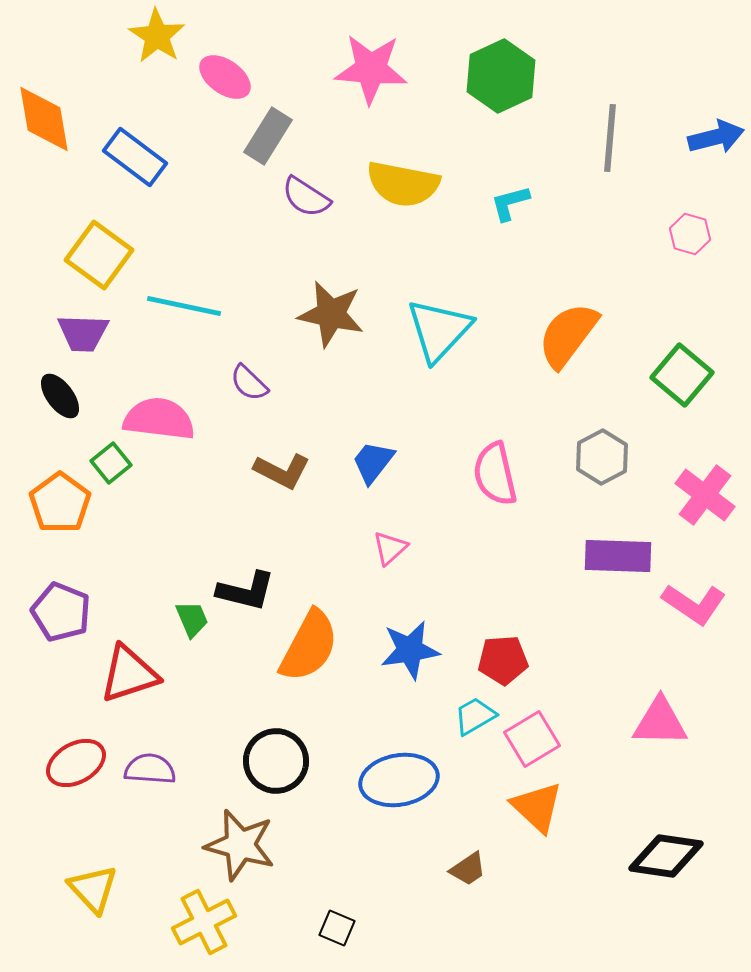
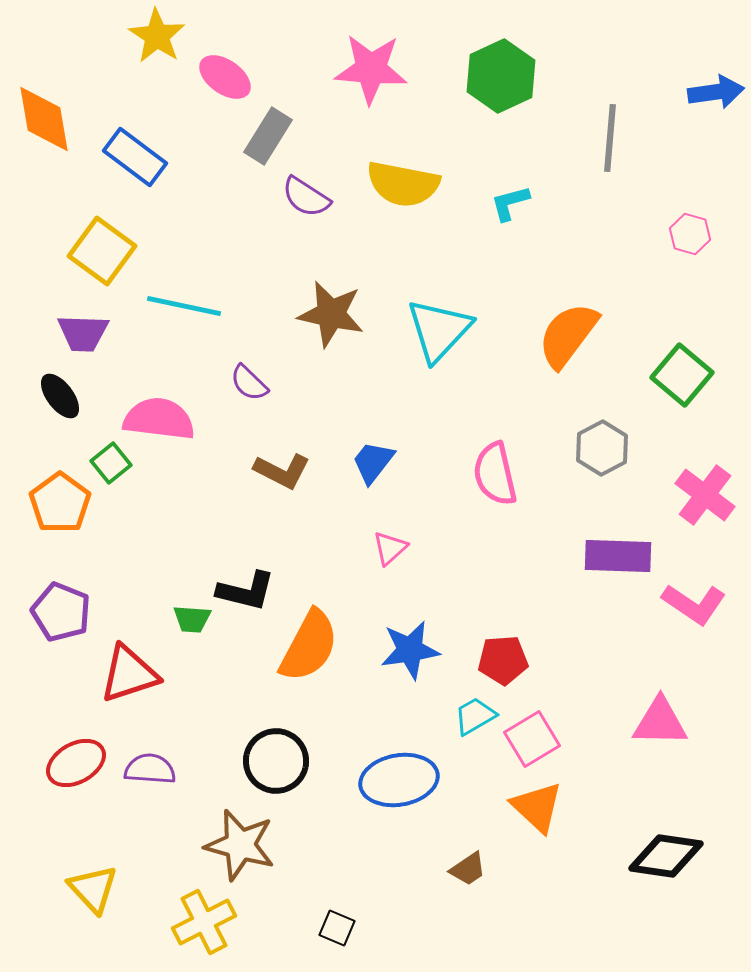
blue arrow at (716, 137): moved 45 px up; rotated 6 degrees clockwise
yellow square at (99, 255): moved 3 px right, 4 px up
gray hexagon at (602, 457): moved 9 px up
green trapezoid at (192, 619): rotated 117 degrees clockwise
